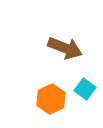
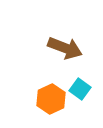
cyan square: moved 5 px left
